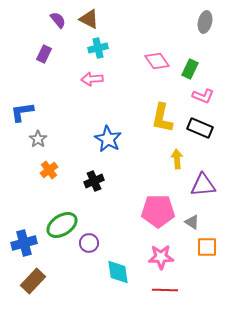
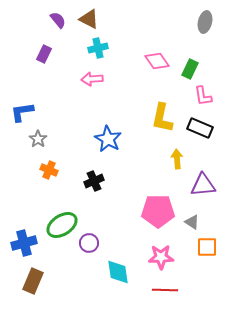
pink L-shape: rotated 60 degrees clockwise
orange cross: rotated 30 degrees counterclockwise
brown rectangle: rotated 20 degrees counterclockwise
